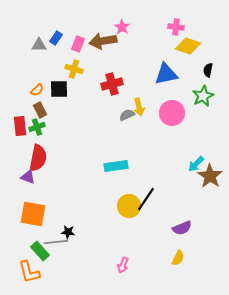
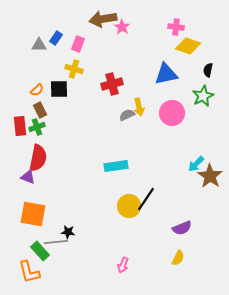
brown arrow: moved 22 px up
